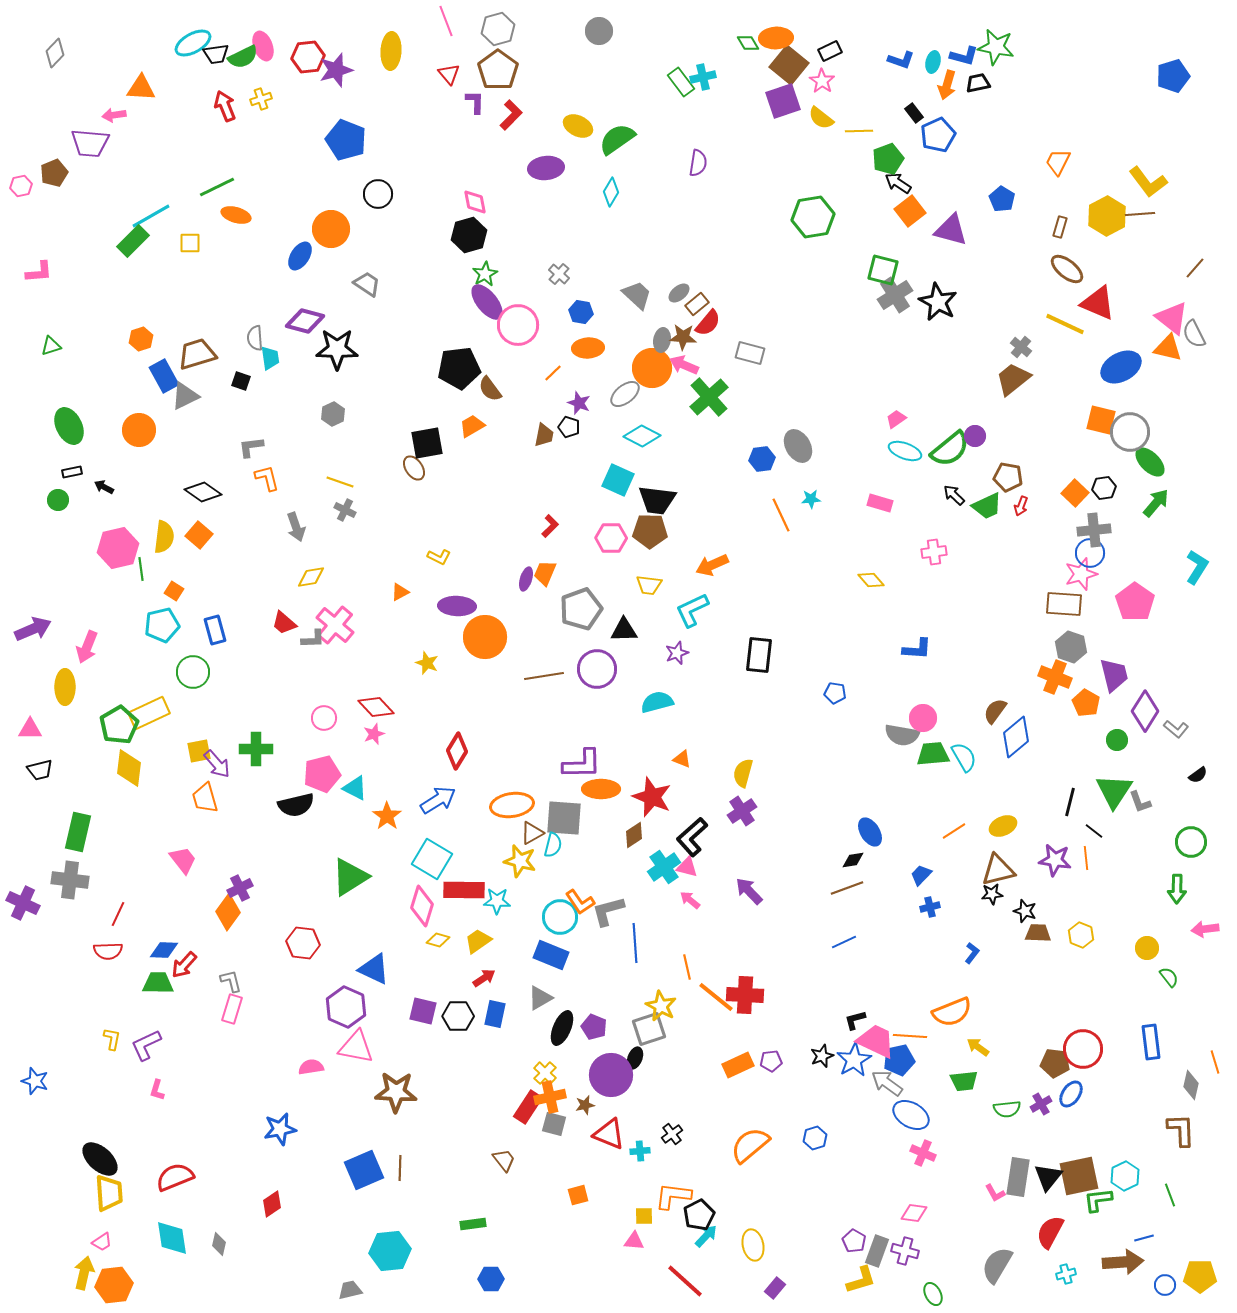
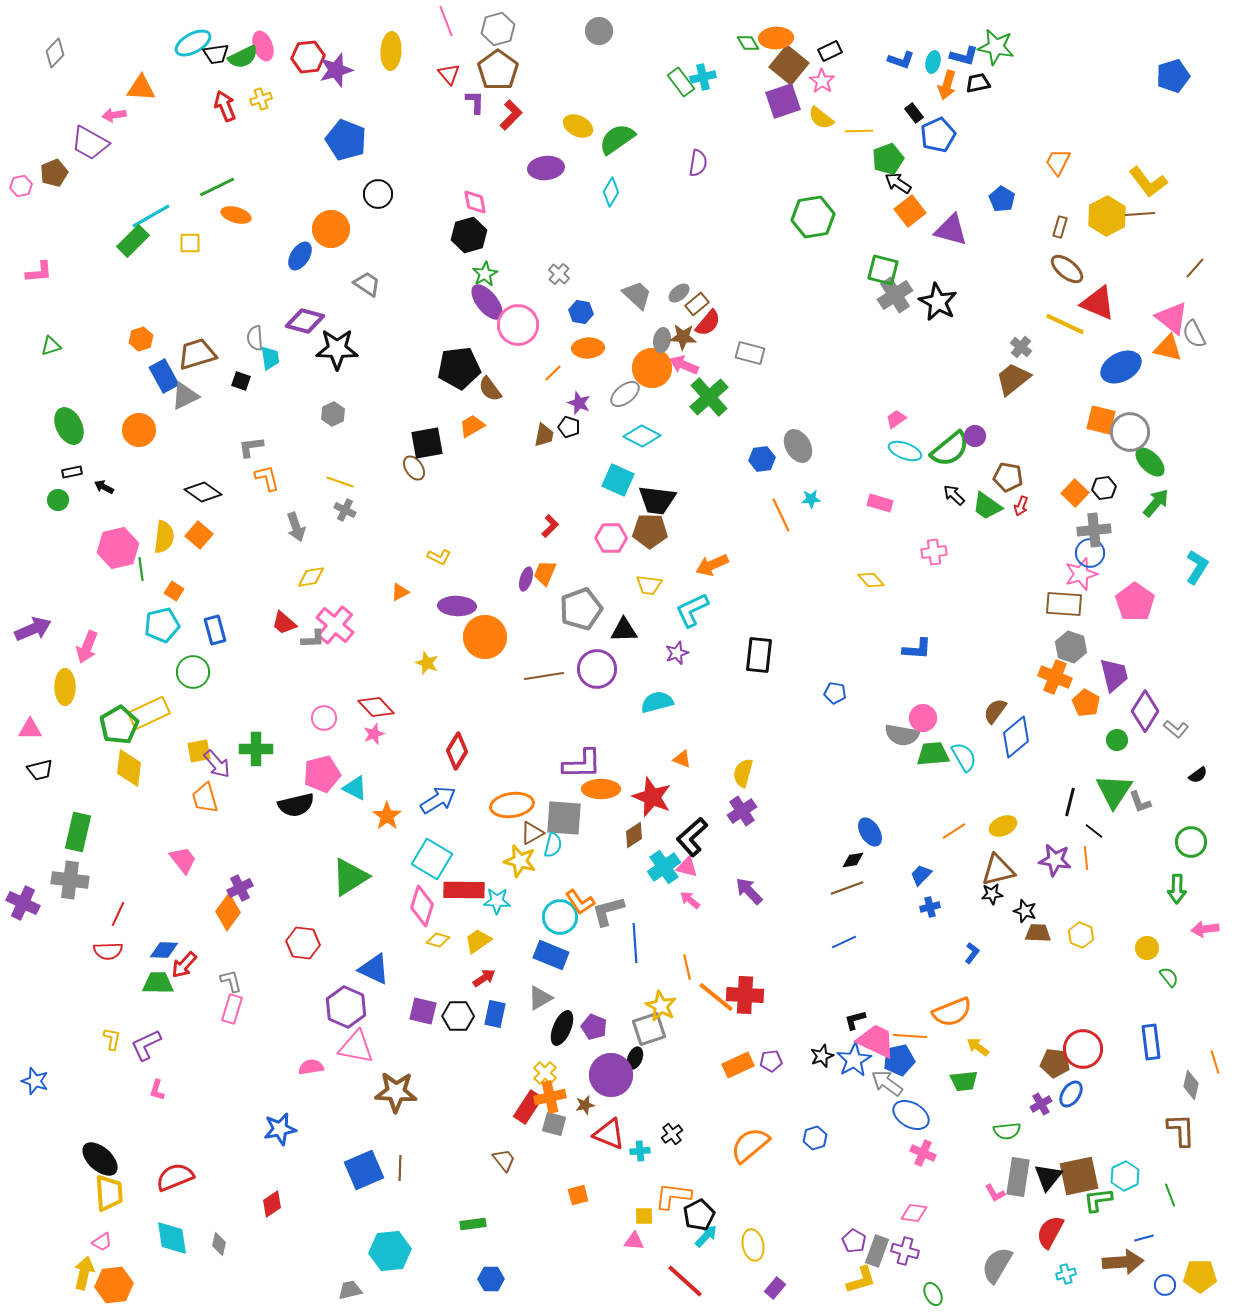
purple trapezoid at (90, 143): rotated 24 degrees clockwise
green trapezoid at (987, 506): rotated 60 degrees clockwise
green semicircle at (1007, 1109): moved 22 px down
